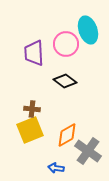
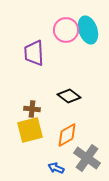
pink circle: moved 14 px up
black diamond: moved 4 px right, 15 px down
yellow square: rotated 8 degrees clockwise
gray cross: moved 1 px left, 7 px down
blue arrow: rotated 14 degrees clockwise
